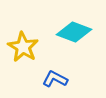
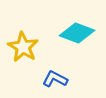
cyan diamond: moved 3 px right, 1 px down
